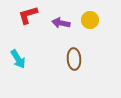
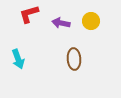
red L-shape: moved 1 px right, 1 px up
yellow circle: moved 1 px right, 1 px down
cyan arrow: rotated 12 degrees clockwise
